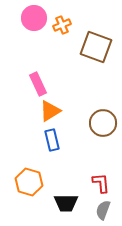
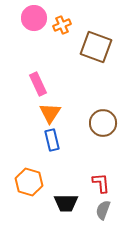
orange triangle: moved 2 px down; rotated 25 degrees counterclockwise
